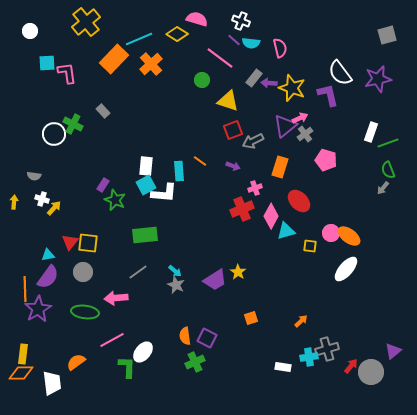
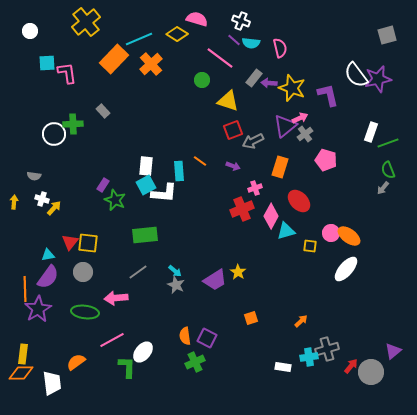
white semicircle at (340, 73): moved 16 px right, 2 px down
green cross at (73, 124): rotated 30 degrees counterclockwise
